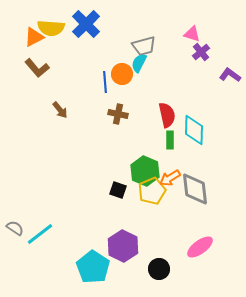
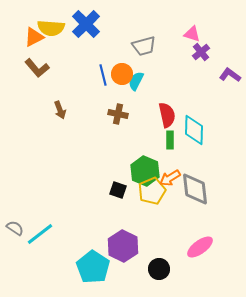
cyan semicircle: moved 3 px left, 18 px down
blue line: moved 2 px left, 7 px up; rotated 10 degrees counterclockwise
brown arrow: rotated 18 degrees clockwise
